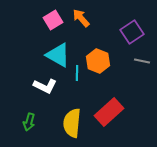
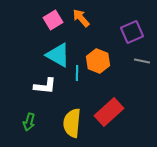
purple square: rotated 10 degrees clockwise
white L-shape: rotated 20 degrees counterclockwise
